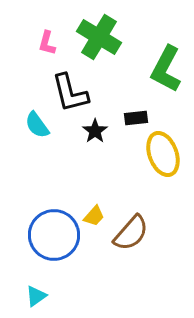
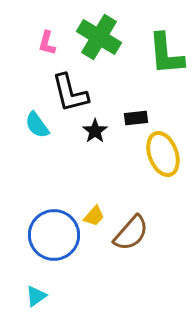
green L-shape: moved 15 px up; rotated 33 degrees counterclockwise
